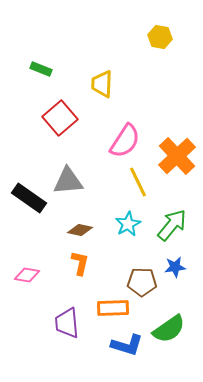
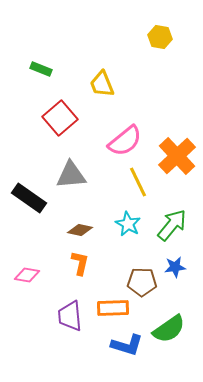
yellow trapezoid: rotated 24 degrees counterclockwise
pink semicircle: rotated 18 degrees clockwise
gray triangle: moved 3 px right, 6 px up
cyan star: rotated 15 degrees counterclockwise
purple trapezoid: moved 3 px right, 7 px up
